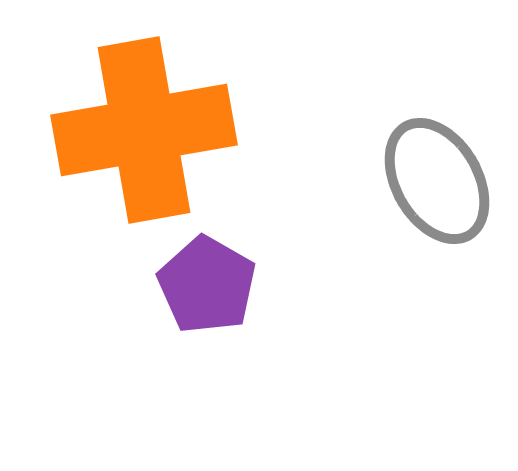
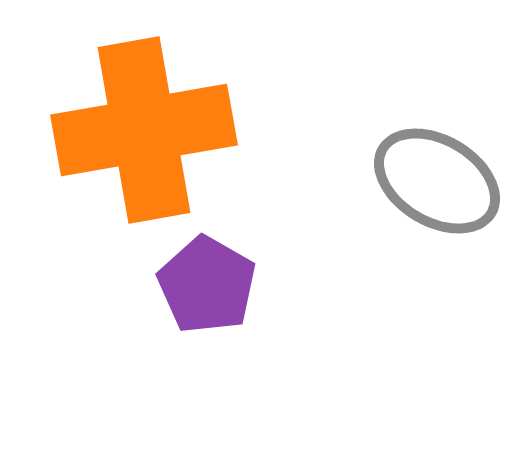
gray ellipse: rotated 29 degrees counterclockwise
